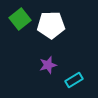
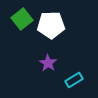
green square: moved 2 px right
purple star: moved 2 px up; rotated 24 degrees counterclockwise
